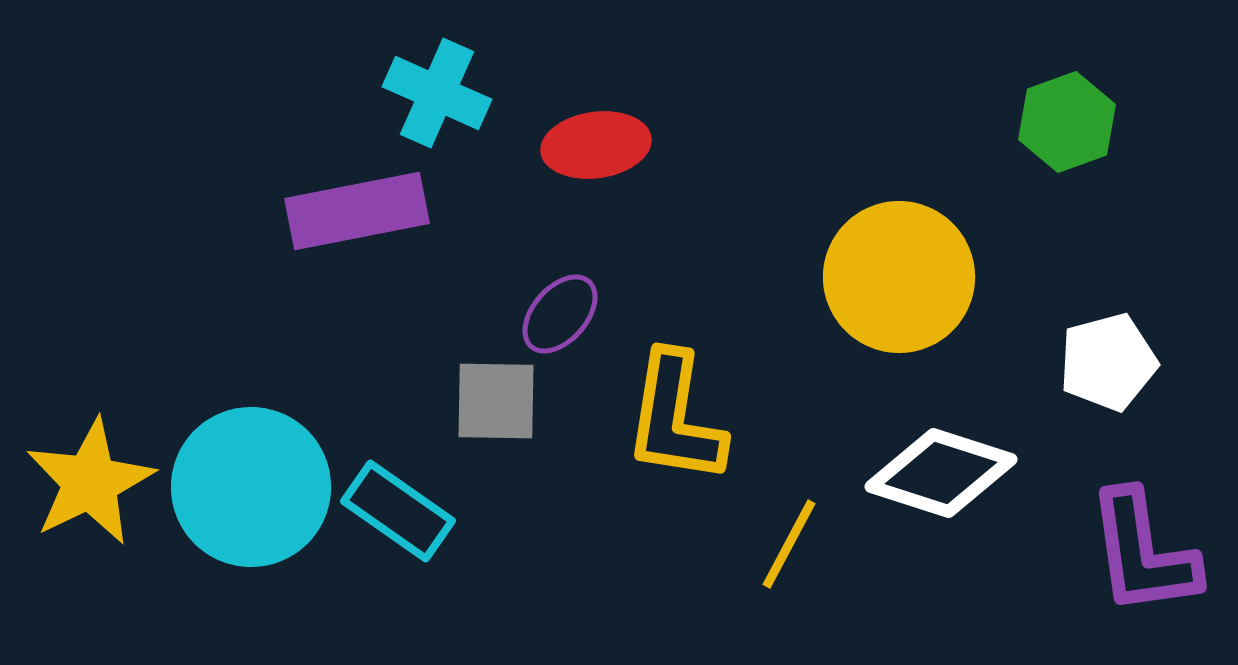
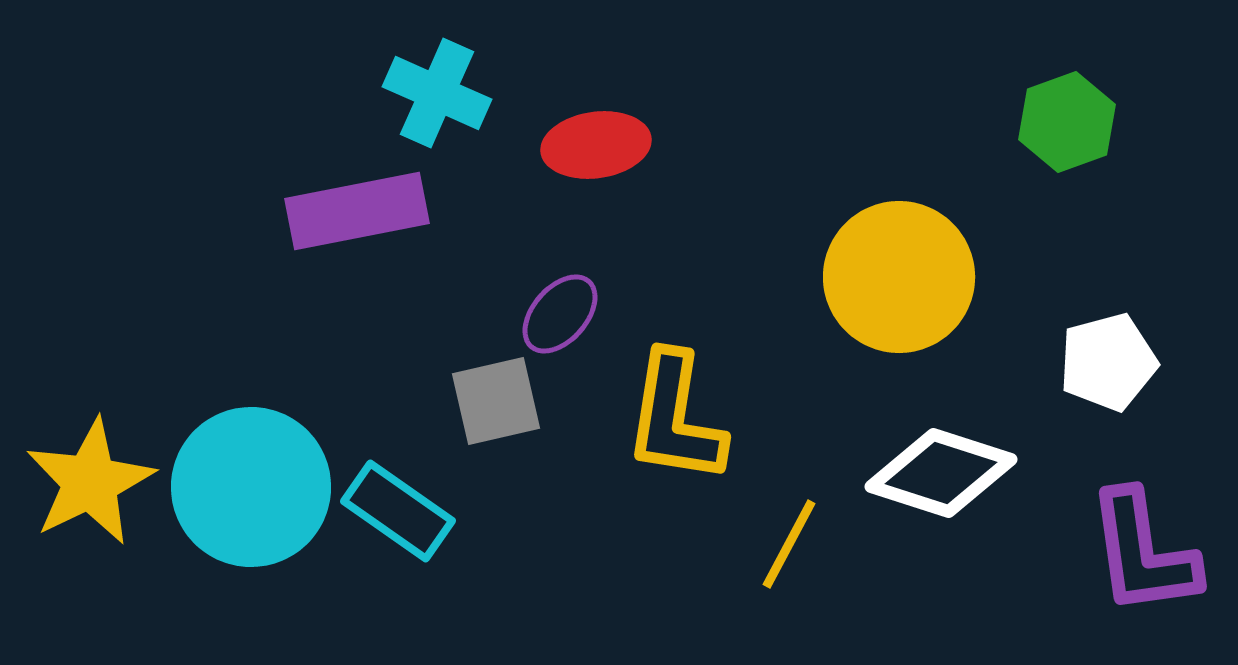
gray square: rotated 14 degrees counterclockwise
